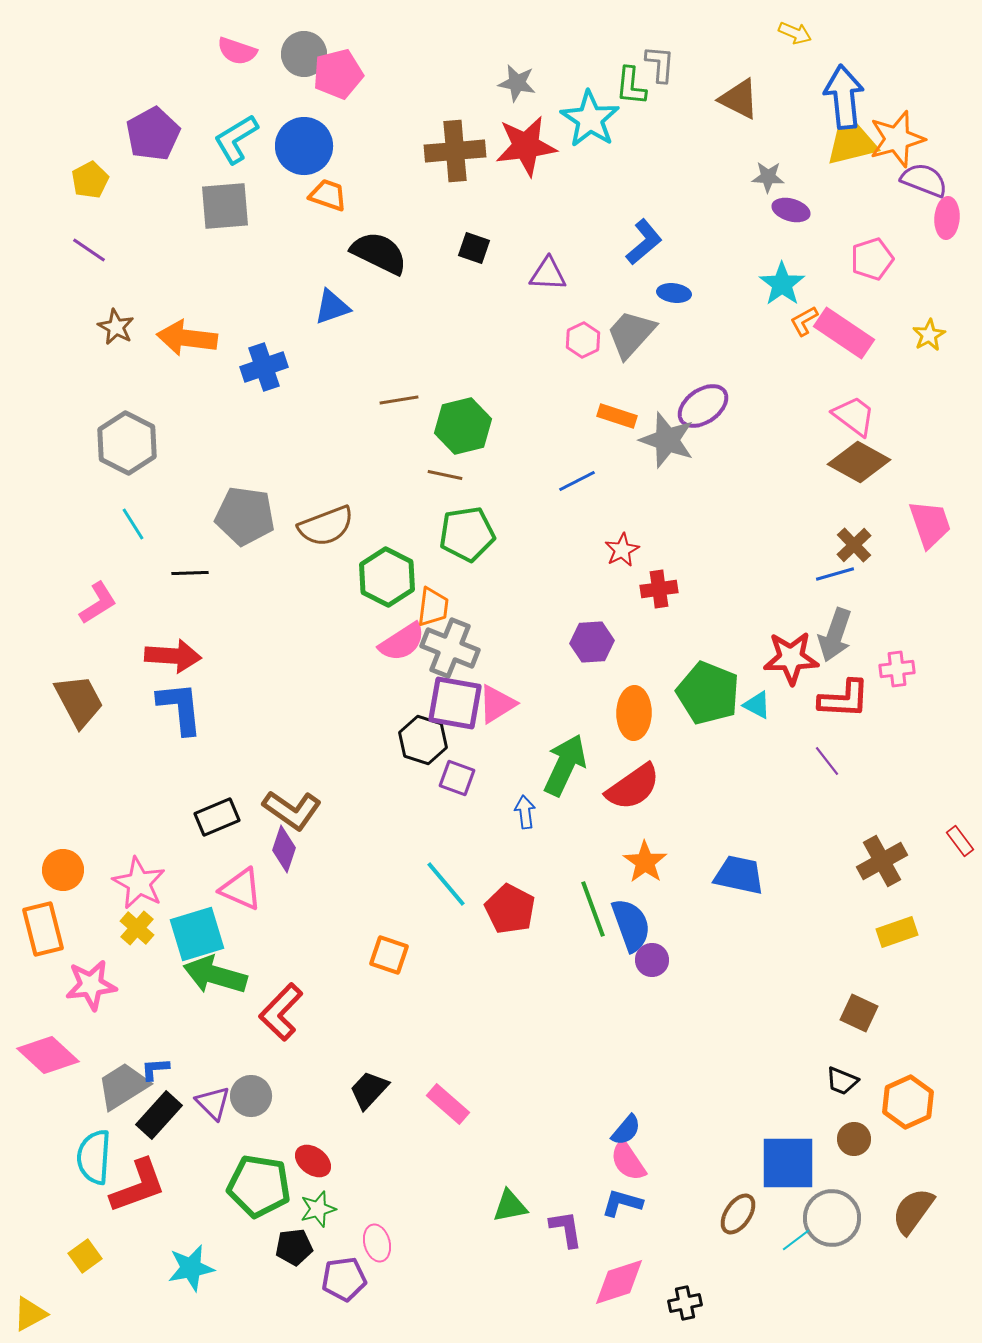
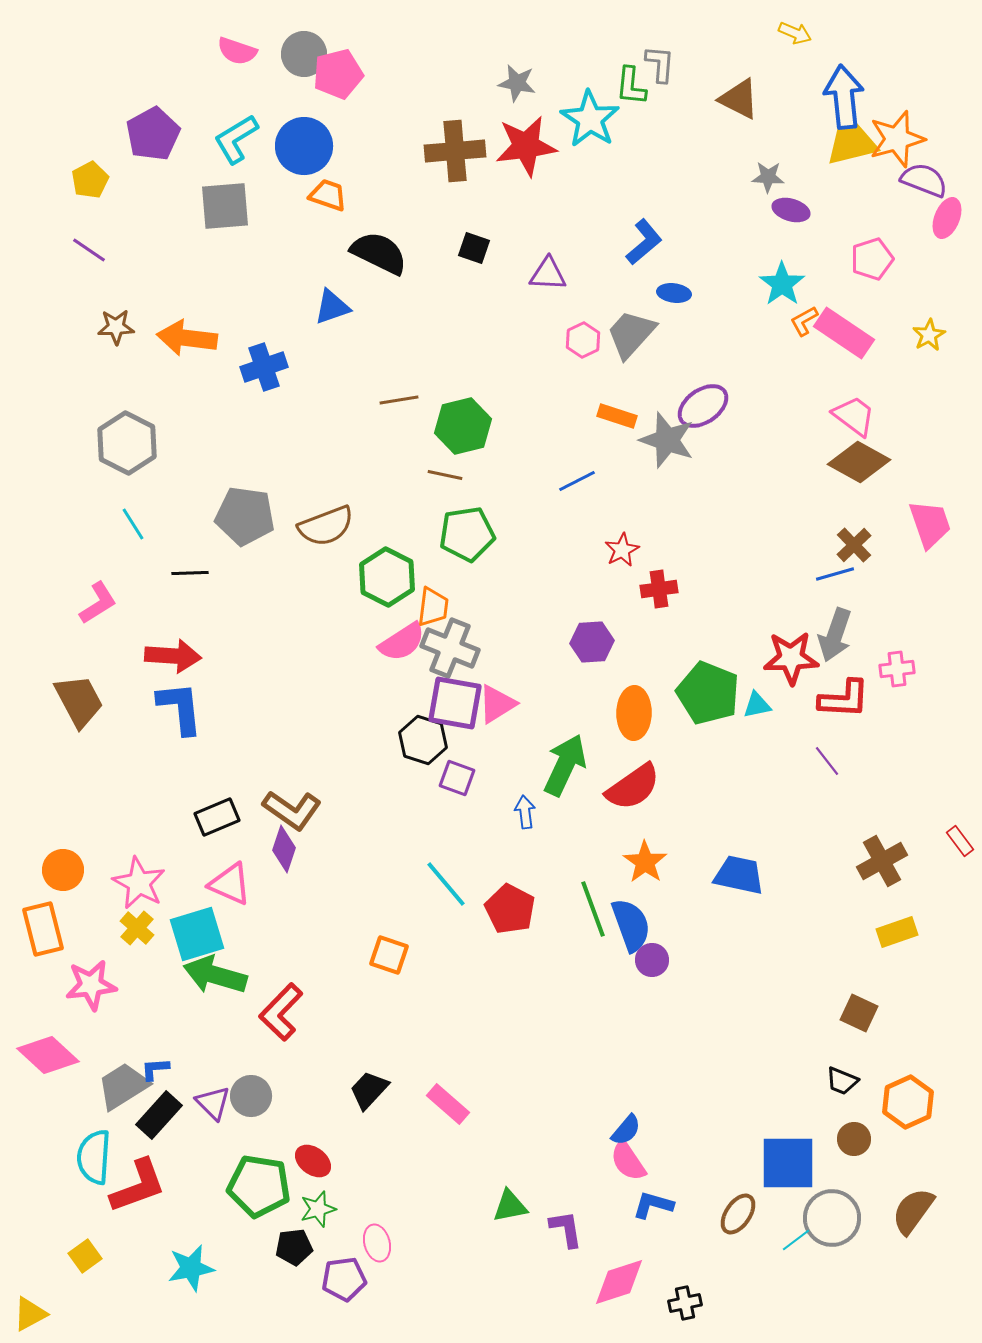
pink ellipse at (947, 218): rotated 18 degrees clockwise
brown star at (116, 327): rotated 30 degrees counterclockwise
cyan triangle at (757, 705): rotated 40 degrees counterclockwise
pink triangle at (241, 889): moved 11 px left, 5 px up
blue L-shape at (622, 1203): moved 31 px right, 2 px down
